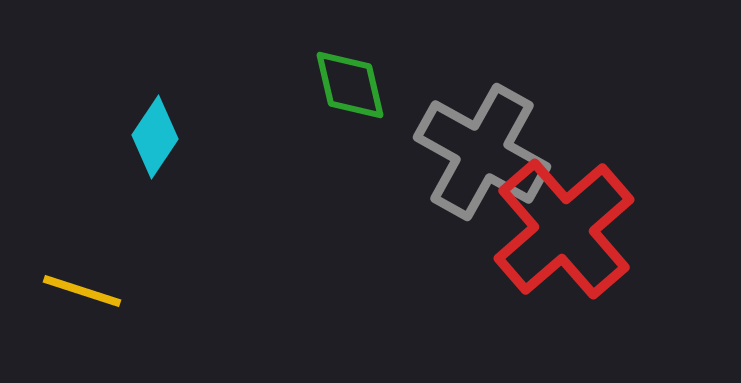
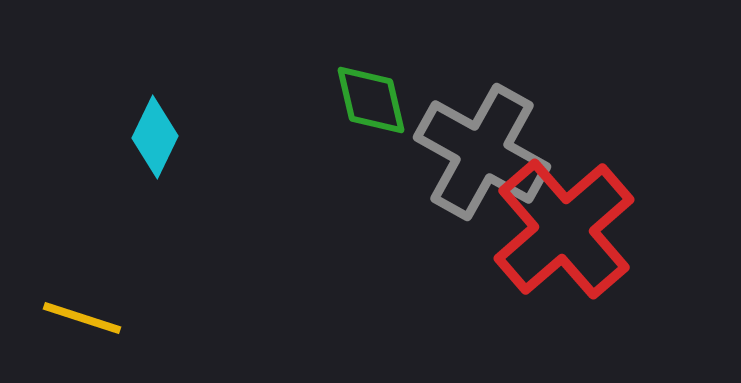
green diamond: moved 21 px right, 15 px down
cyan diamond: rotated 8 degrees counterclockwise
yellow line: moved 27 px down
